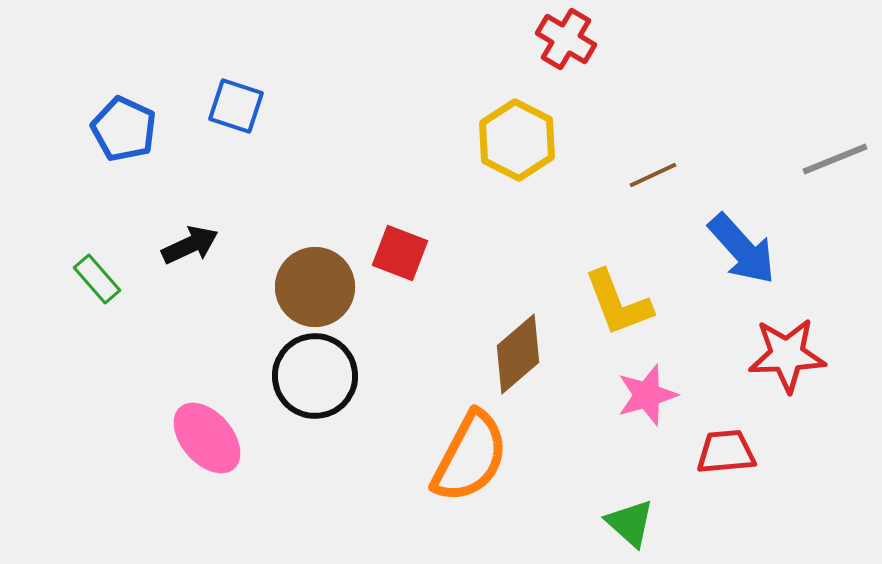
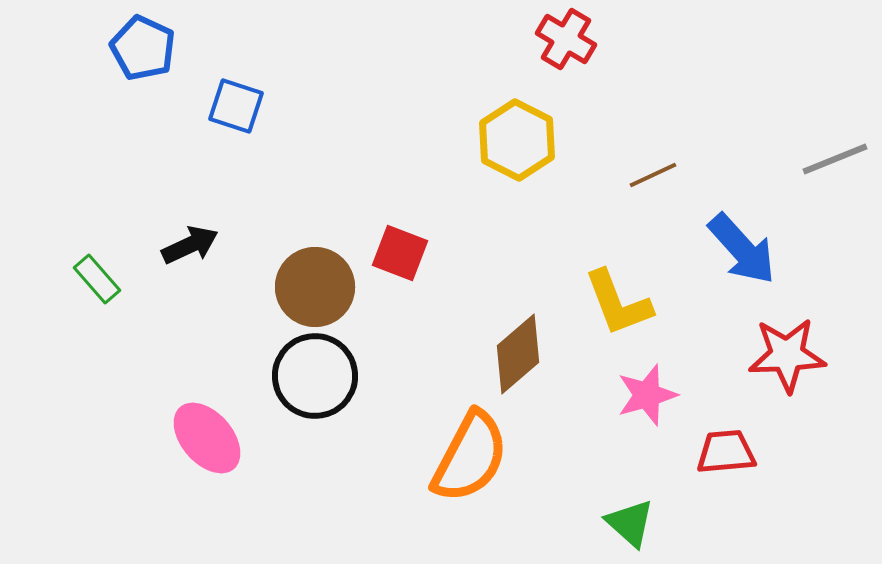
blue pentagon: moved 19 px right, 81 px up
